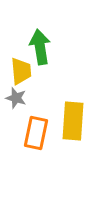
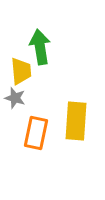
gray star: moved 1 px left
yellow rectangle: moved 3 px right
